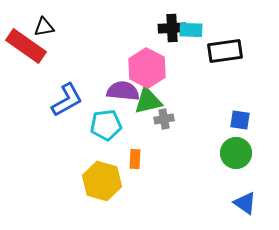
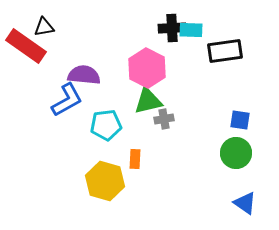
purple semicircle: moved 39 px left, 16 px up
yellow hexagon: moved 3 px right
